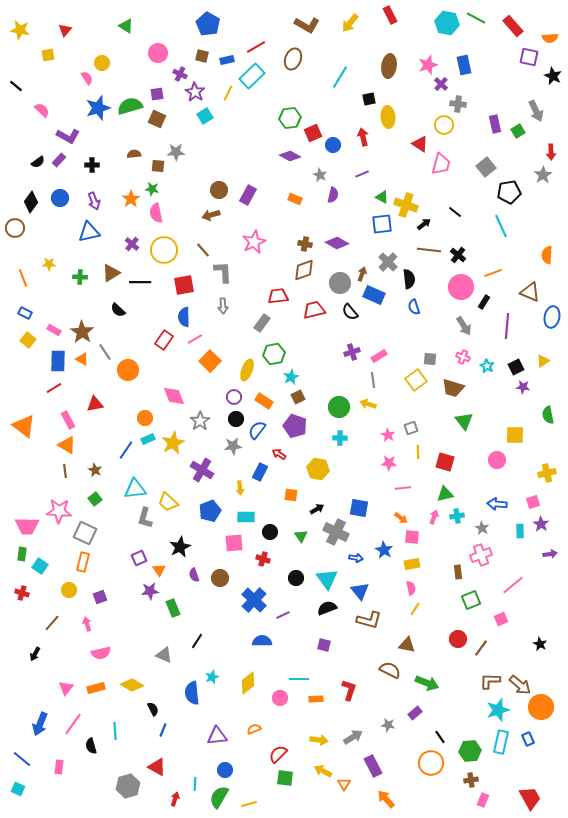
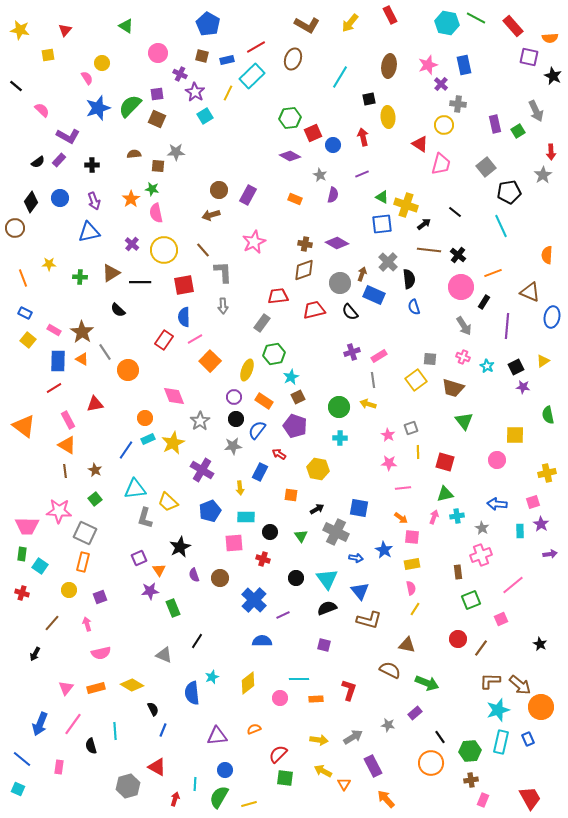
green semicircle at (130, 106): rotated 30 degrees counterclockwise
